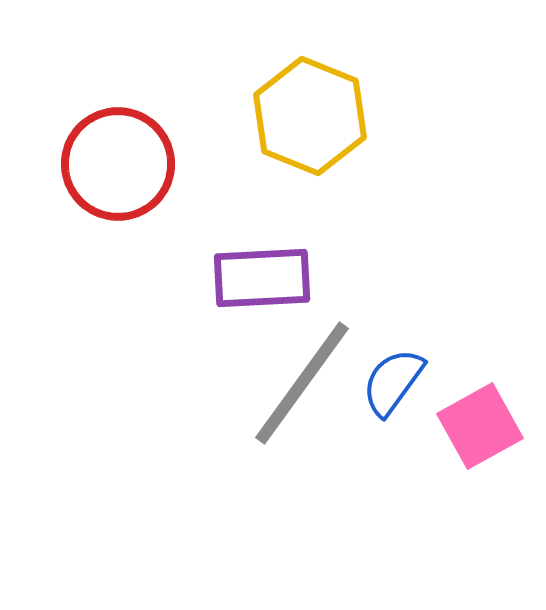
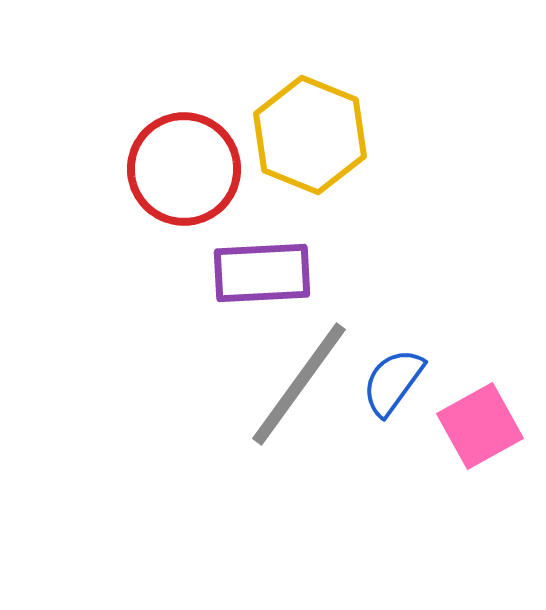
yellow hexagon: moved 19 px down
red circle: moved 66 px right, 5 px down
purple rectangle: moved 5 px up
gray line: moved 3 px left, 1 px down
